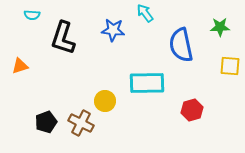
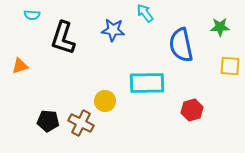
black pentagon: moved 2 px right, 1 px up; rotated 25 degrees clockwise
